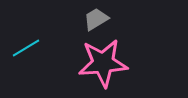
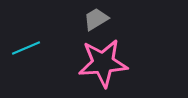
cyan line: rotated 8 degrees clockwise
